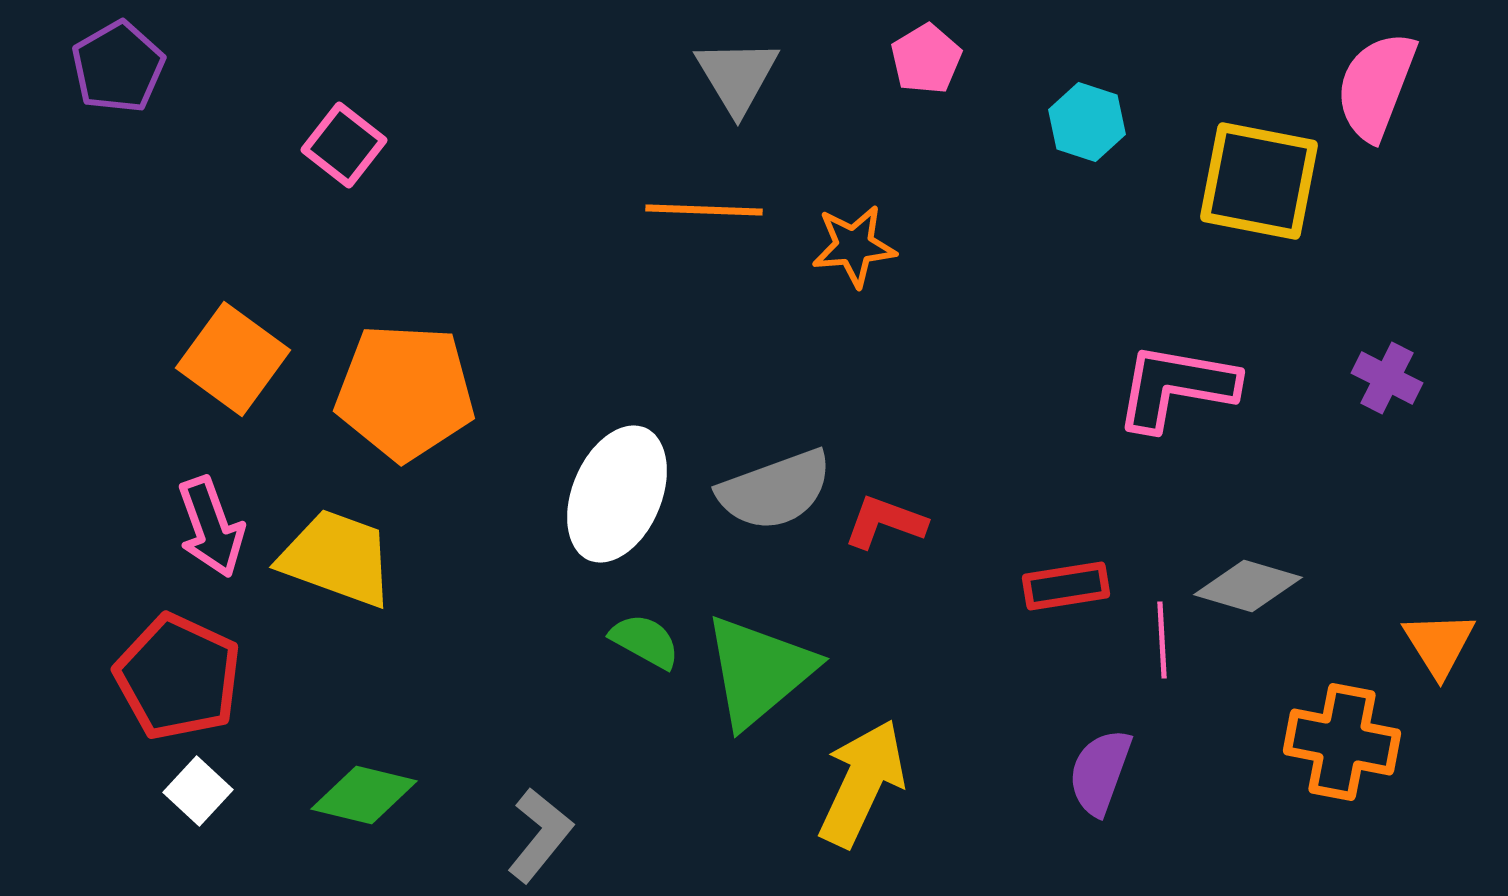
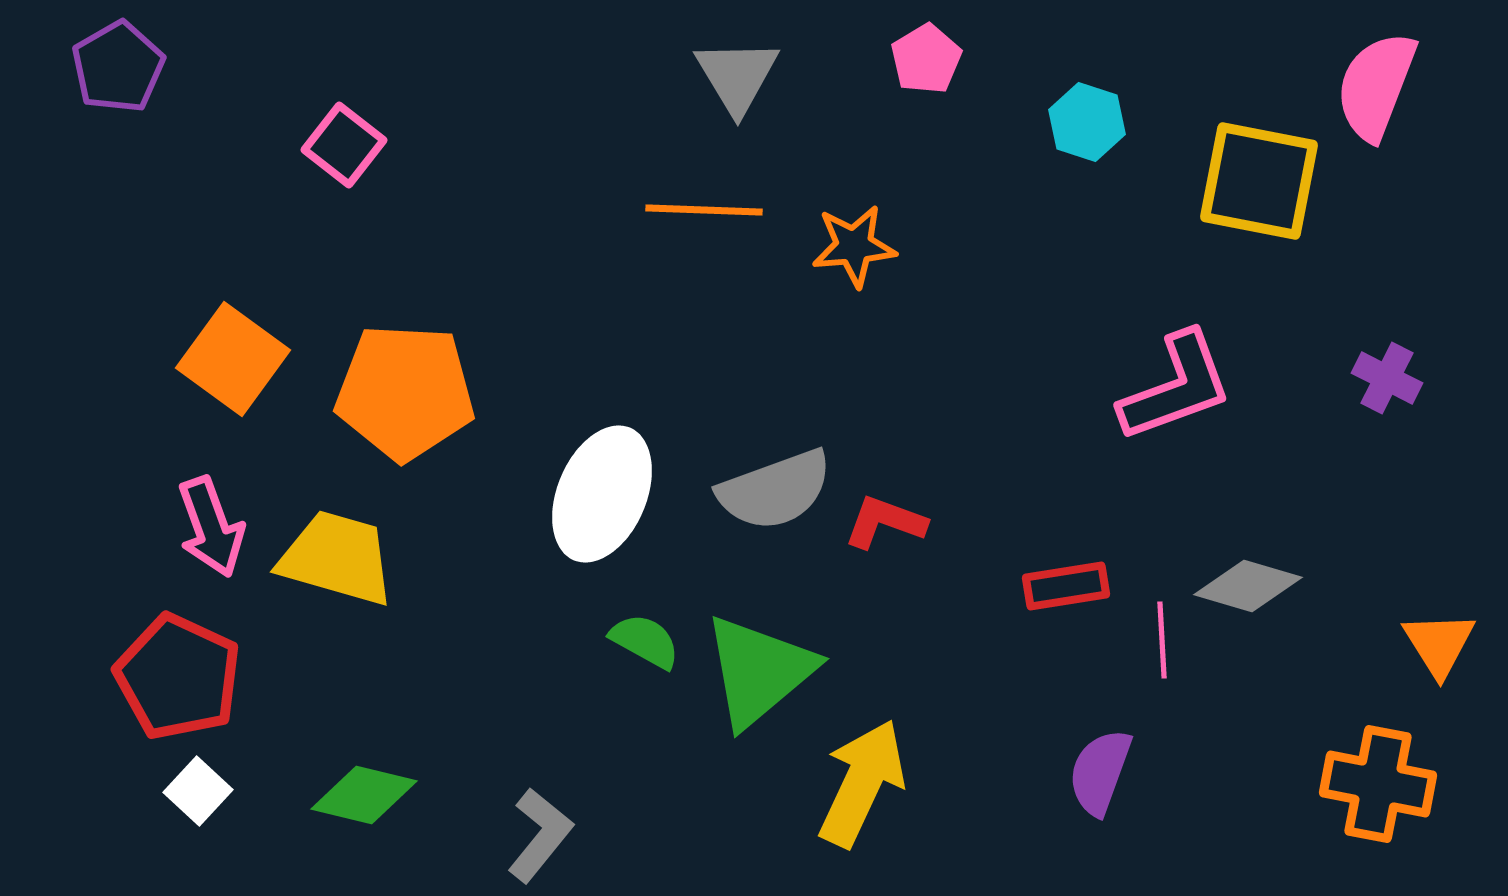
pink L-shape: rotated 150 degrees clockwise
white ellipse: moved 15 px left
yellow trapezoid: rotated 4 degrees counterclockwise
orange cross: moved 36 px right, 42 px down
